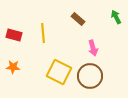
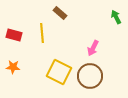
brown rectangle: moved 18 px left, 6 px up
yellow line: moved 1 px left
pink arrow: rotated 42 degrees clockwise
